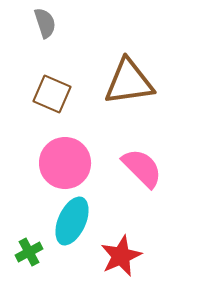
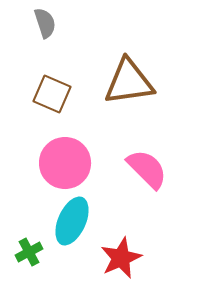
pink semicircle: moved 5 px right, 1 px down
red star: moved 2 px down
